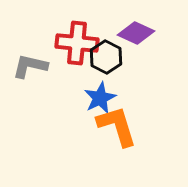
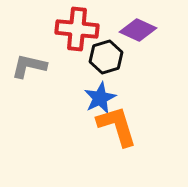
purple diamond: moved 2 px right, 3 px up
red cross: moved 14 px up
black hexagon: rotated 16 degrees clockwise
gray L-shape: moved 1 px left
